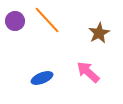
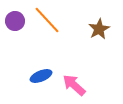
brown star: moved 4 px up
pink arrow: moved 14 px left, 13 px down
blue ellipse: moved 1 px left, 2 px up
